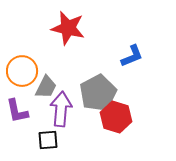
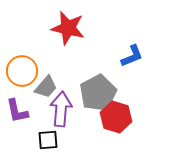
gray trapezoid: rotated 15 degrees clockwise
